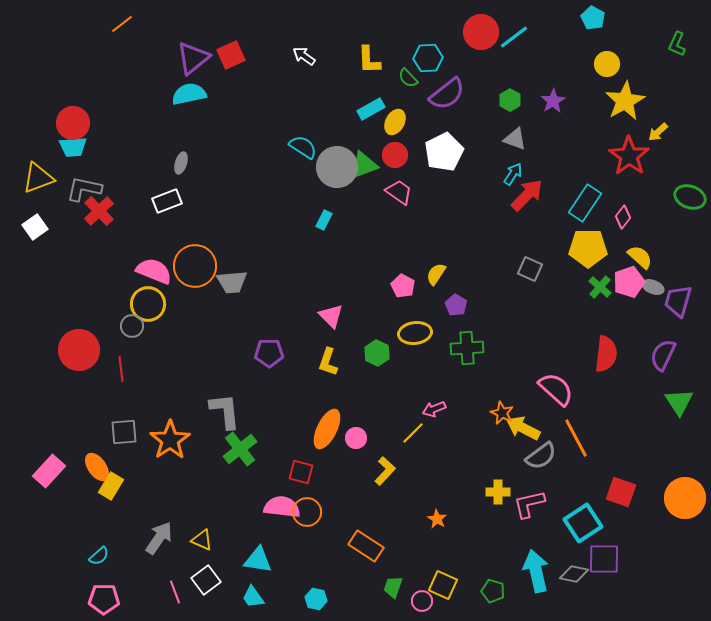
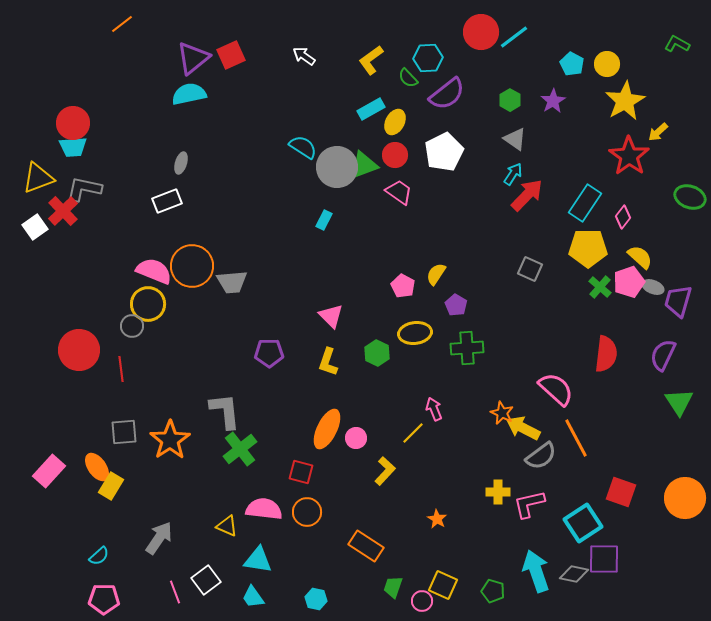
cyan pentagon at (593, 18): moved 21 px left, 46 px down
green L-shape at (677, 44): rotated 95 degrees clockwise
yellow L-shape at (369, 60): moved 2 px right; rotated 56 degrees clockwise
gray triangle at (515, 139): rotated 15 degrees clockwise
red cross at (99, 211): moved 36 px left
orange circle at (195, 266): moved 3 px left
pink arrow at (434, 409): rotated 90 degrees clockwise
pink semicircle at (282, 507): moved 18 px left, 2 px down
yellow triangle at (202, 540): moved 25 px right, 14 px up
cyan arrow at (536, 571): rotated 6 degrees counterclockwise
